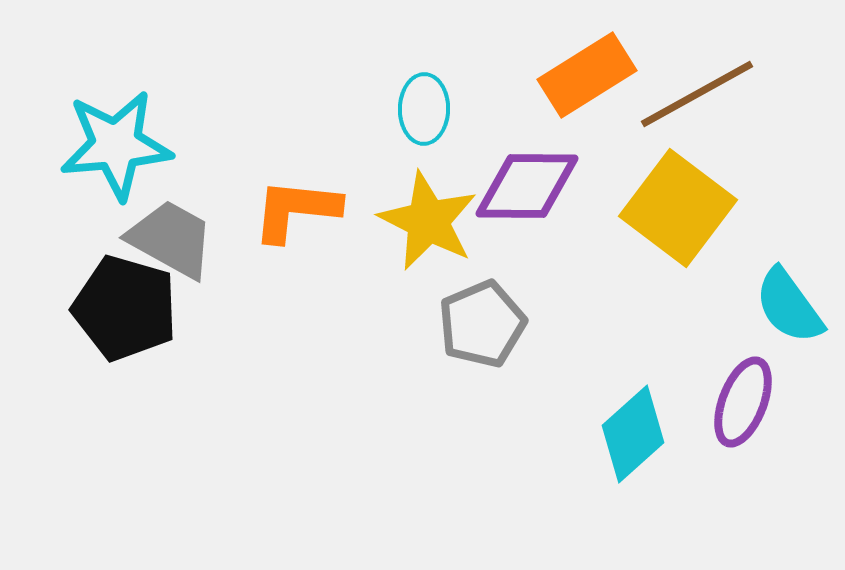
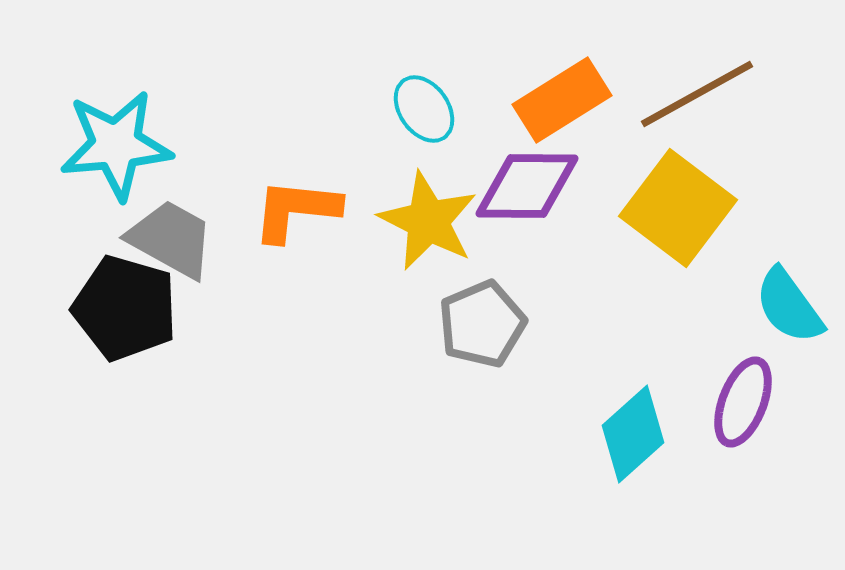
orange rectangle: moved 25 px left, 25 px down
cyan ellipse: rotated 36 degrees counterclockwise
